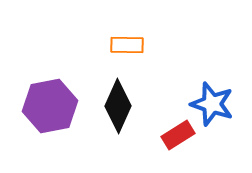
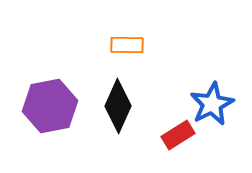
blue star: rotated 27 degrees clockwise
